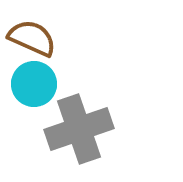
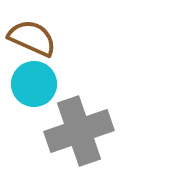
gray cross: moved 2 px down
